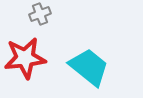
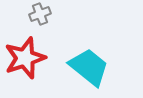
red star: rotated 12 degrees counterclockwise
